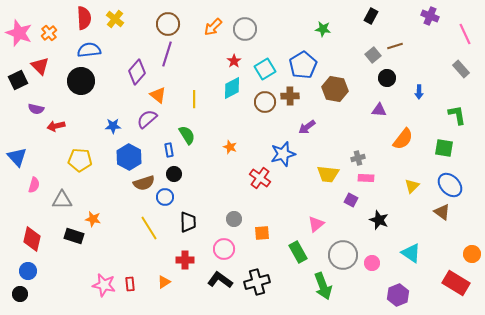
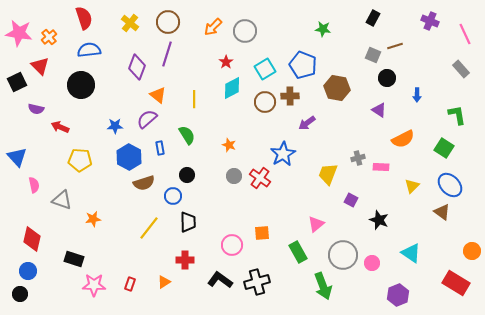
black rectangle at (371, 16): moved 2 px right, 2 px down
purple cross at (430, 16): moved 5 px down
red semicircle at (84, 18): rotated 15 degrees counterclockwise
yellow cross at (115, 19): moved 15 px right, 4 px down
brown circle at (168, 24): moved 2 px up
gray circle at (245, 29): moved 2 px down
pink star at (19, 33): rotated 12 degrees counterclockwise
orange cross at (49, 33): moved 4 px down
gray square at (373, 55): rotated 28 degrees counterclockwise
red star at (234, 61): moved 8 px left, 1 px down
blue pentagon at (303, 65): rotated 20 degrees counterclockwise
purple diamond at (137, 72): moved 5 px up; rotated 20 degrees counterclockwise
black square at (18, 80): moved 1 px left, 2 px down
black circle at (81, 81): moved 4 px down
brown hexagon at (335, 89): moved 2 px right, 1 px up
blue arrow at (419, 92): moved 2 px left, 3 px down
purple triangle at (379, 110): rotated 28 degrees clockwise
red arrow at (56, 126): moved 4 px right, 1 px down; rotated 36 degrees clockwise
blue star at (113, 126): moved 2 px right
purple arrow at (307, 127): moved 4 px up
orange semicircle at (403, 139): rotated 25 degrees clockwise
orange star at (230, 147): moved 1 px left, 2 px up
green square at (444, 148): rotated 24 degrees clockwise
blue rectangle at (169, 150): moved 9 px left, 2 px up
blue star at (283, 154): rotated 15 degrees counterclockwise
black circle at (174, 174): moved 13 px right, 1 px down
yellow trapezoid at (328, 174): rotated 105 degrees clockwise
pink rectangle at (366, 178): moved 15 px right, 11 px up
pink semicircle at (34, 185): rotated 28 degrees counterclockwise
blue circle at (165, 197): moved 8 px right, 1 px up
gray triangle at (62, 200): rotated 20 degrees clockwise
orange star at (93, 219): rotated 21 degrees counterclockwise
gray circle at (234, 219): moved 43 px up
yellow line at (149, 228): rotated 70 degrees clockwise
black rectangle at (74, 236): moved 23 px down
pink circle at (224, 249): moved 8 px right, 4 px up
orange circle at (472, 254): moved 3 px up
red rectangle at (130, 284): rotated 24 degrees clockwise
pink star at (104, 285): moved 10 px left; rotated 10 degrees counterclockwise
